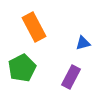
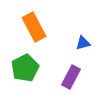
green pentagon: moved 3 px right
